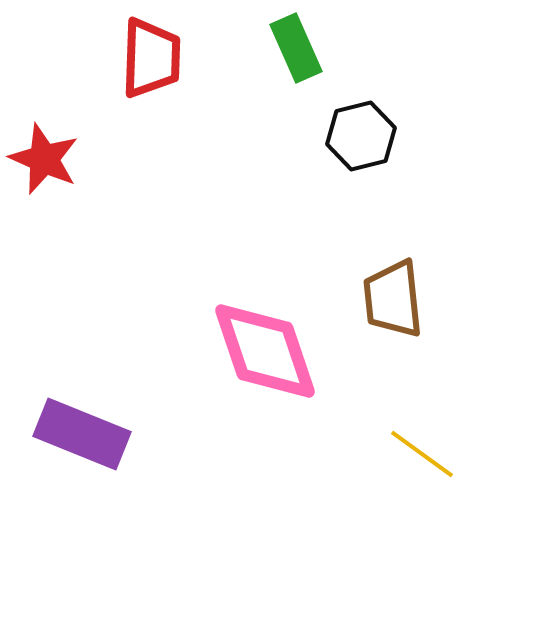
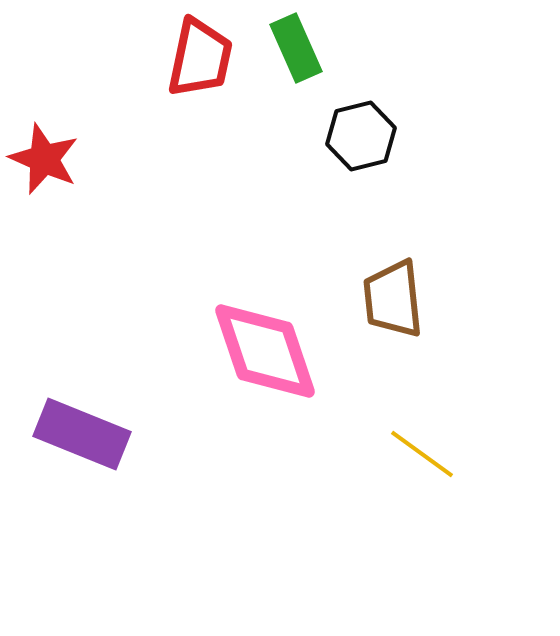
red trapezoid: moved 49 px right; rotated 10 degrees clockwise
